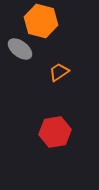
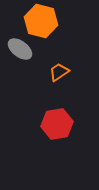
red hexagon: moved 2 px right, 8 px up
